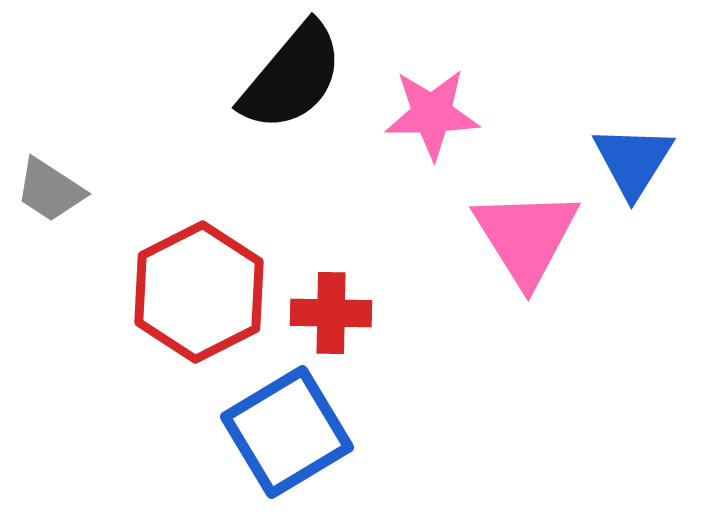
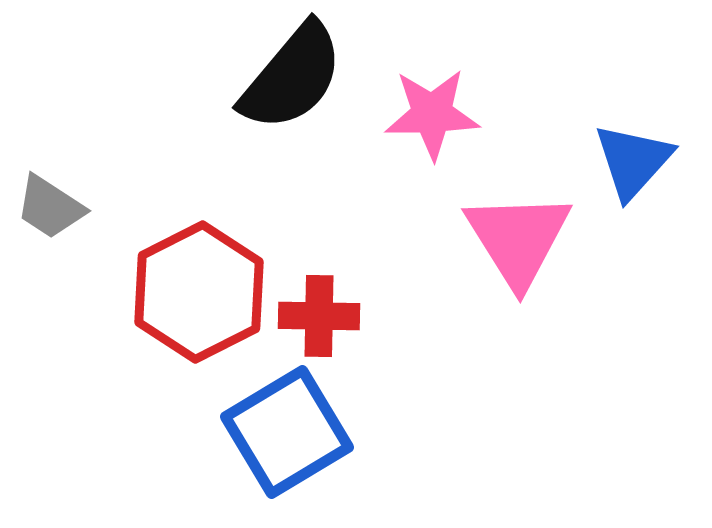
blue triangle: rotated 10 degrees clockwise
gray trapezoid: moved 17 px down
pink triangle: moved 8 px left, 2 px down
red cross: moved 12 px left, 3 px down
